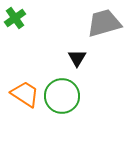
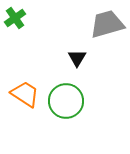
gray trapezoid: moved 3 px right, 1 px down
green circle: moved 4 px right, 5 px down
